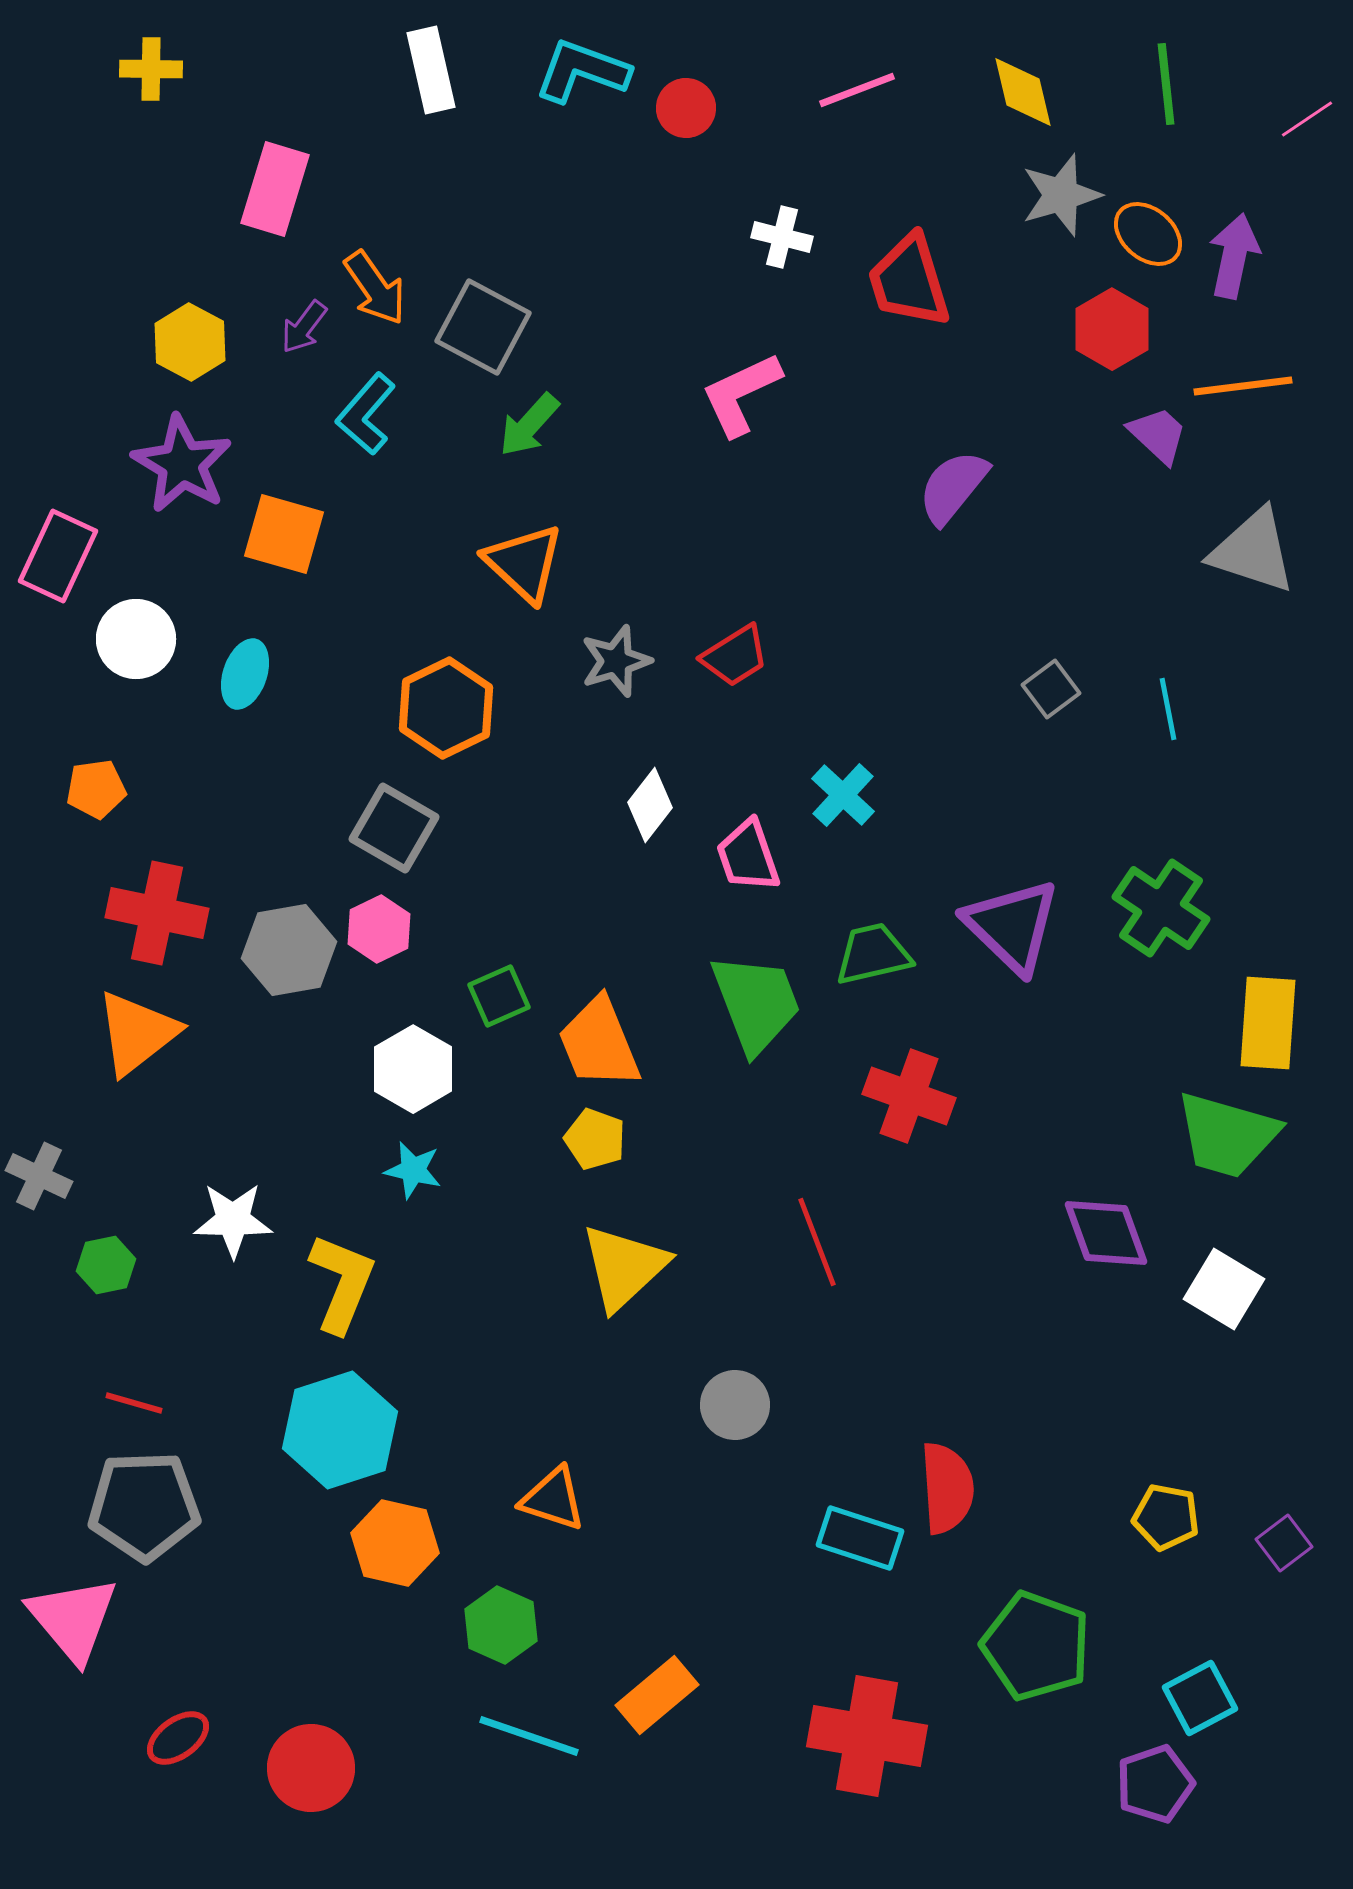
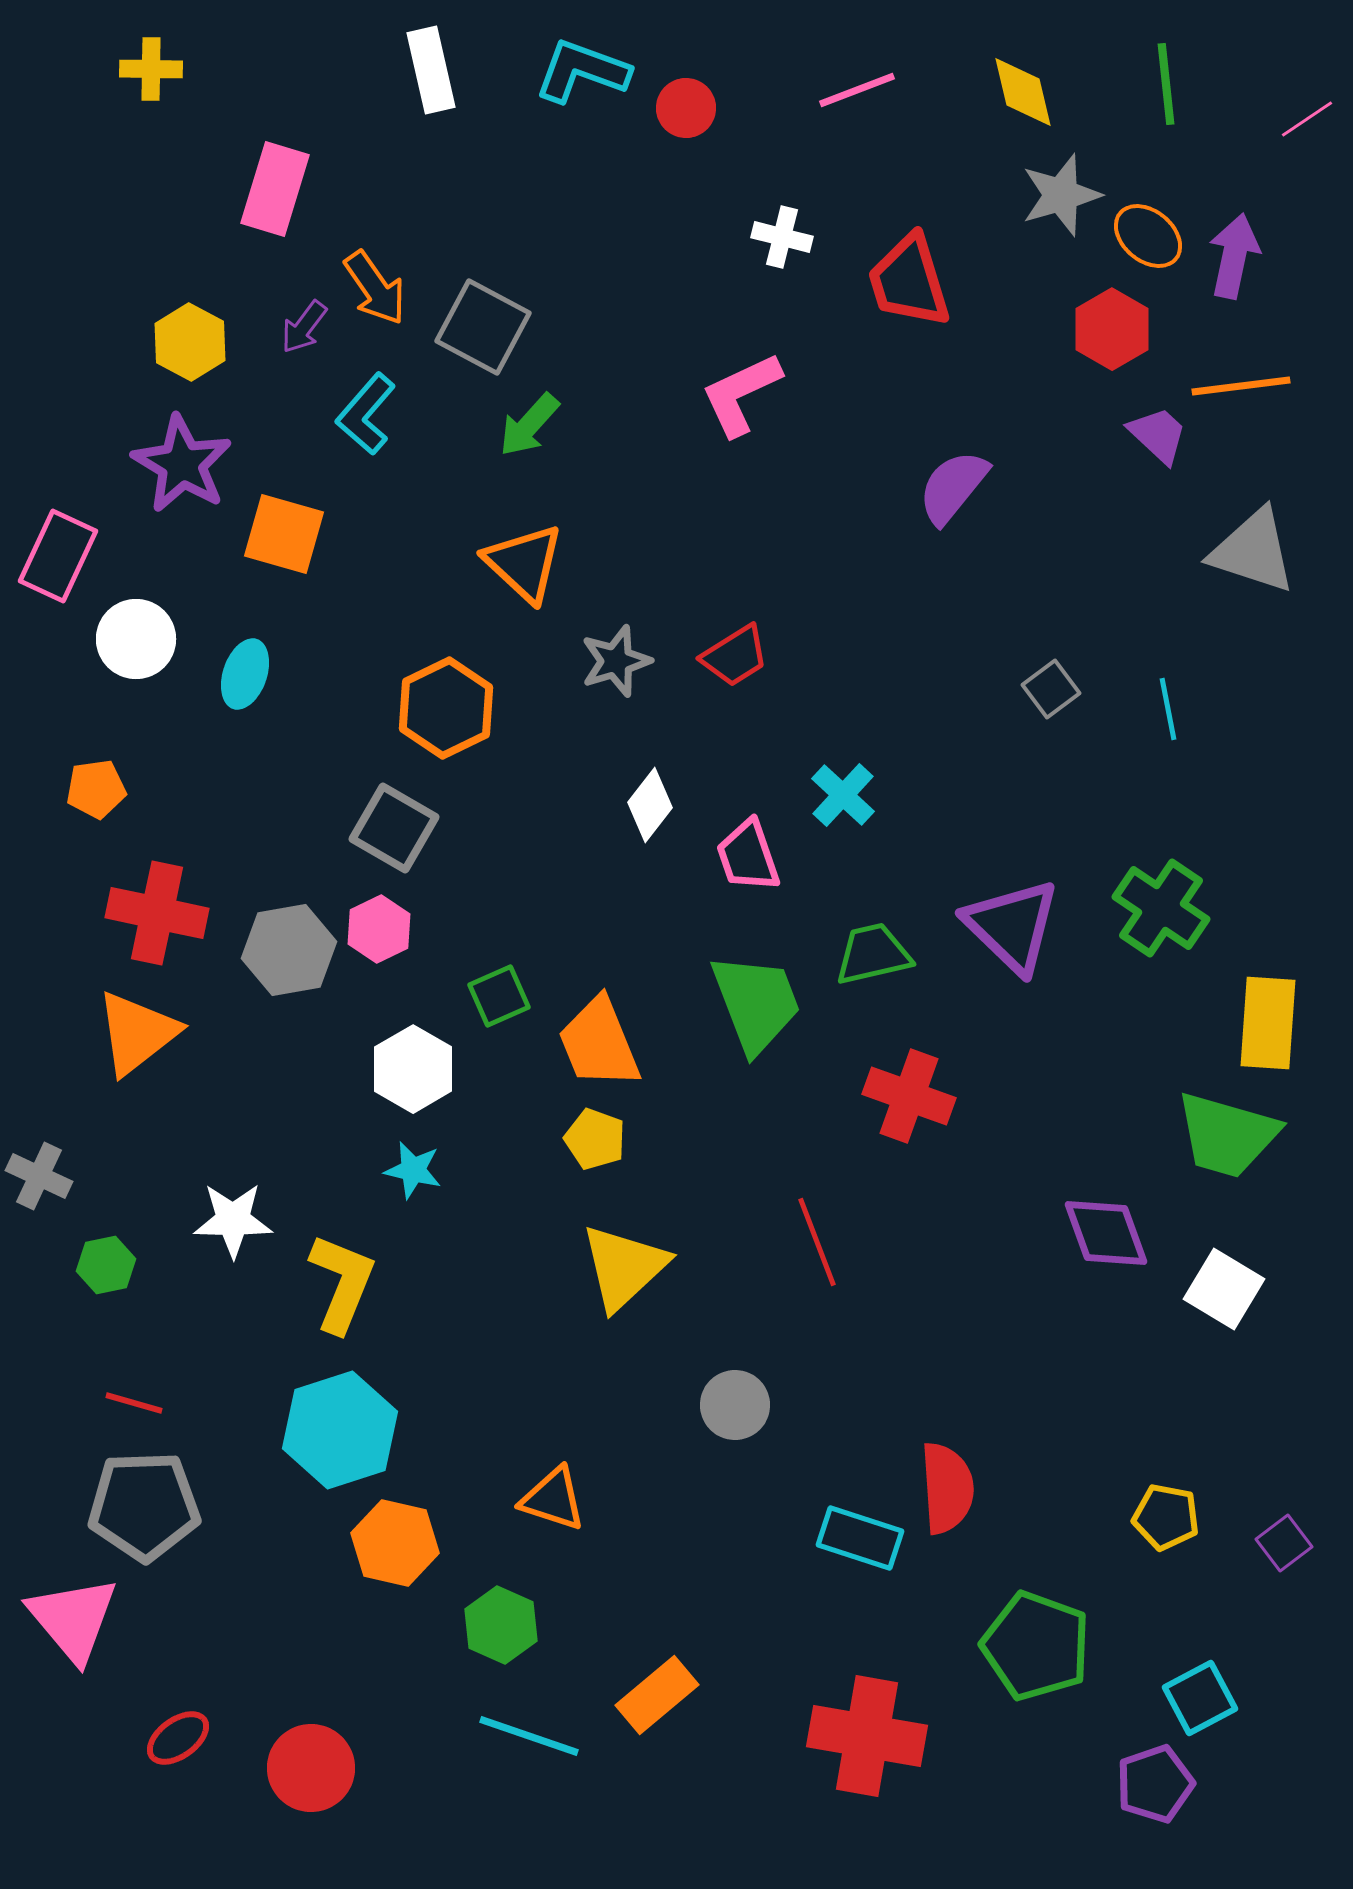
orange ellipse at (1148, 234): moved 2 px down
orange line at (1243, 386): moved 2 px left
